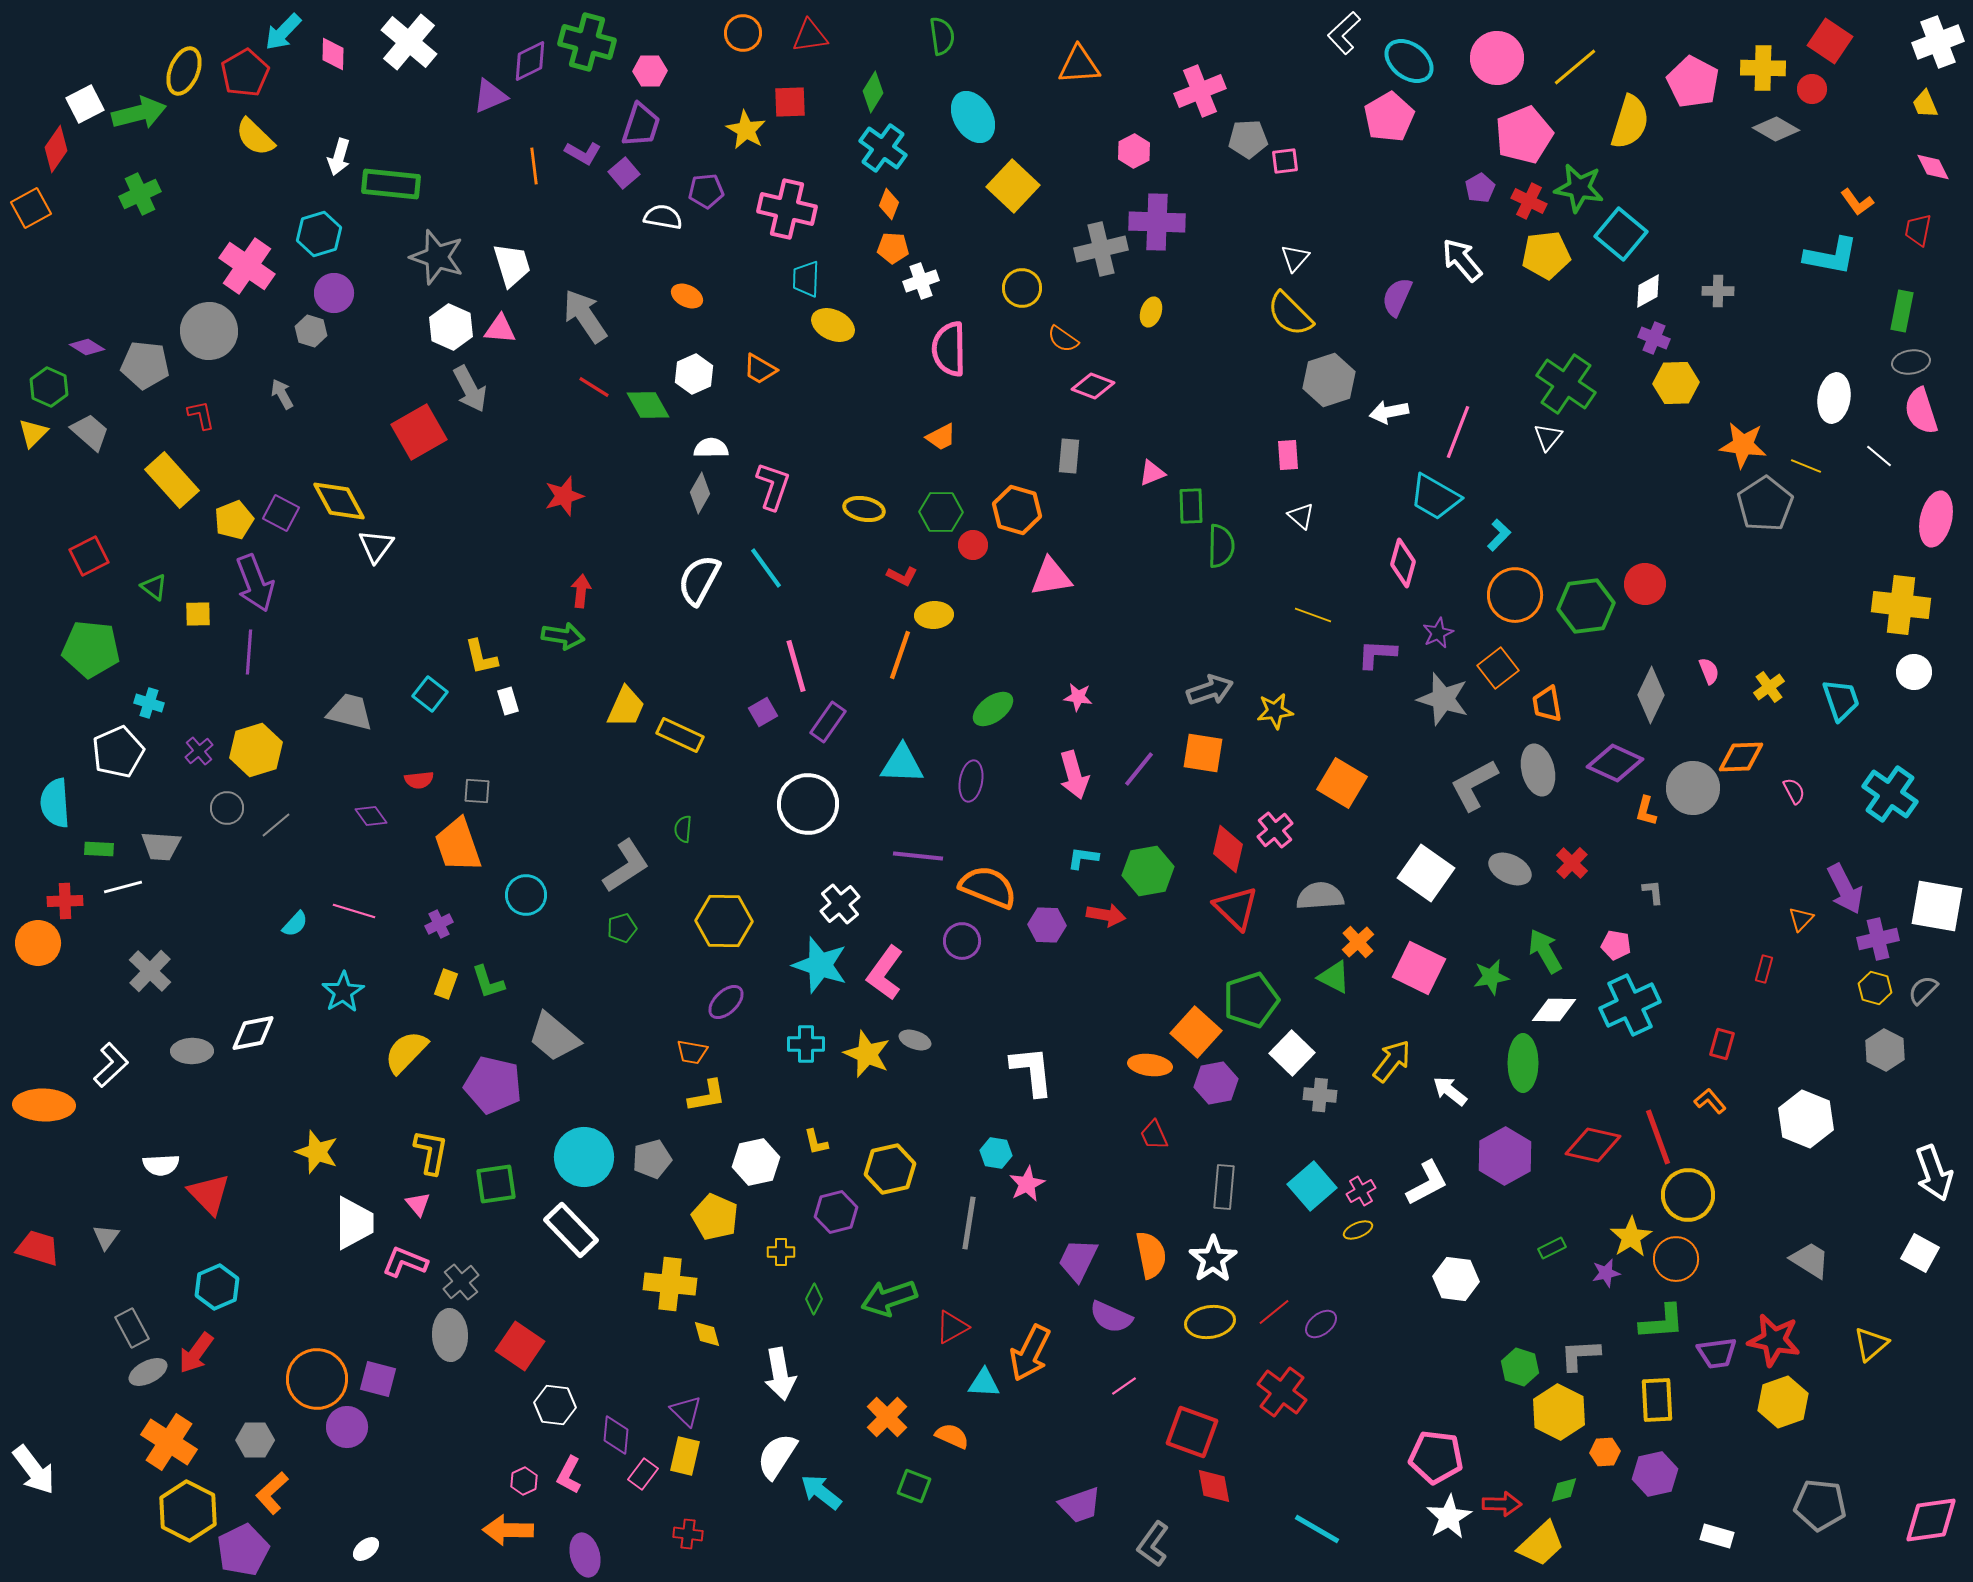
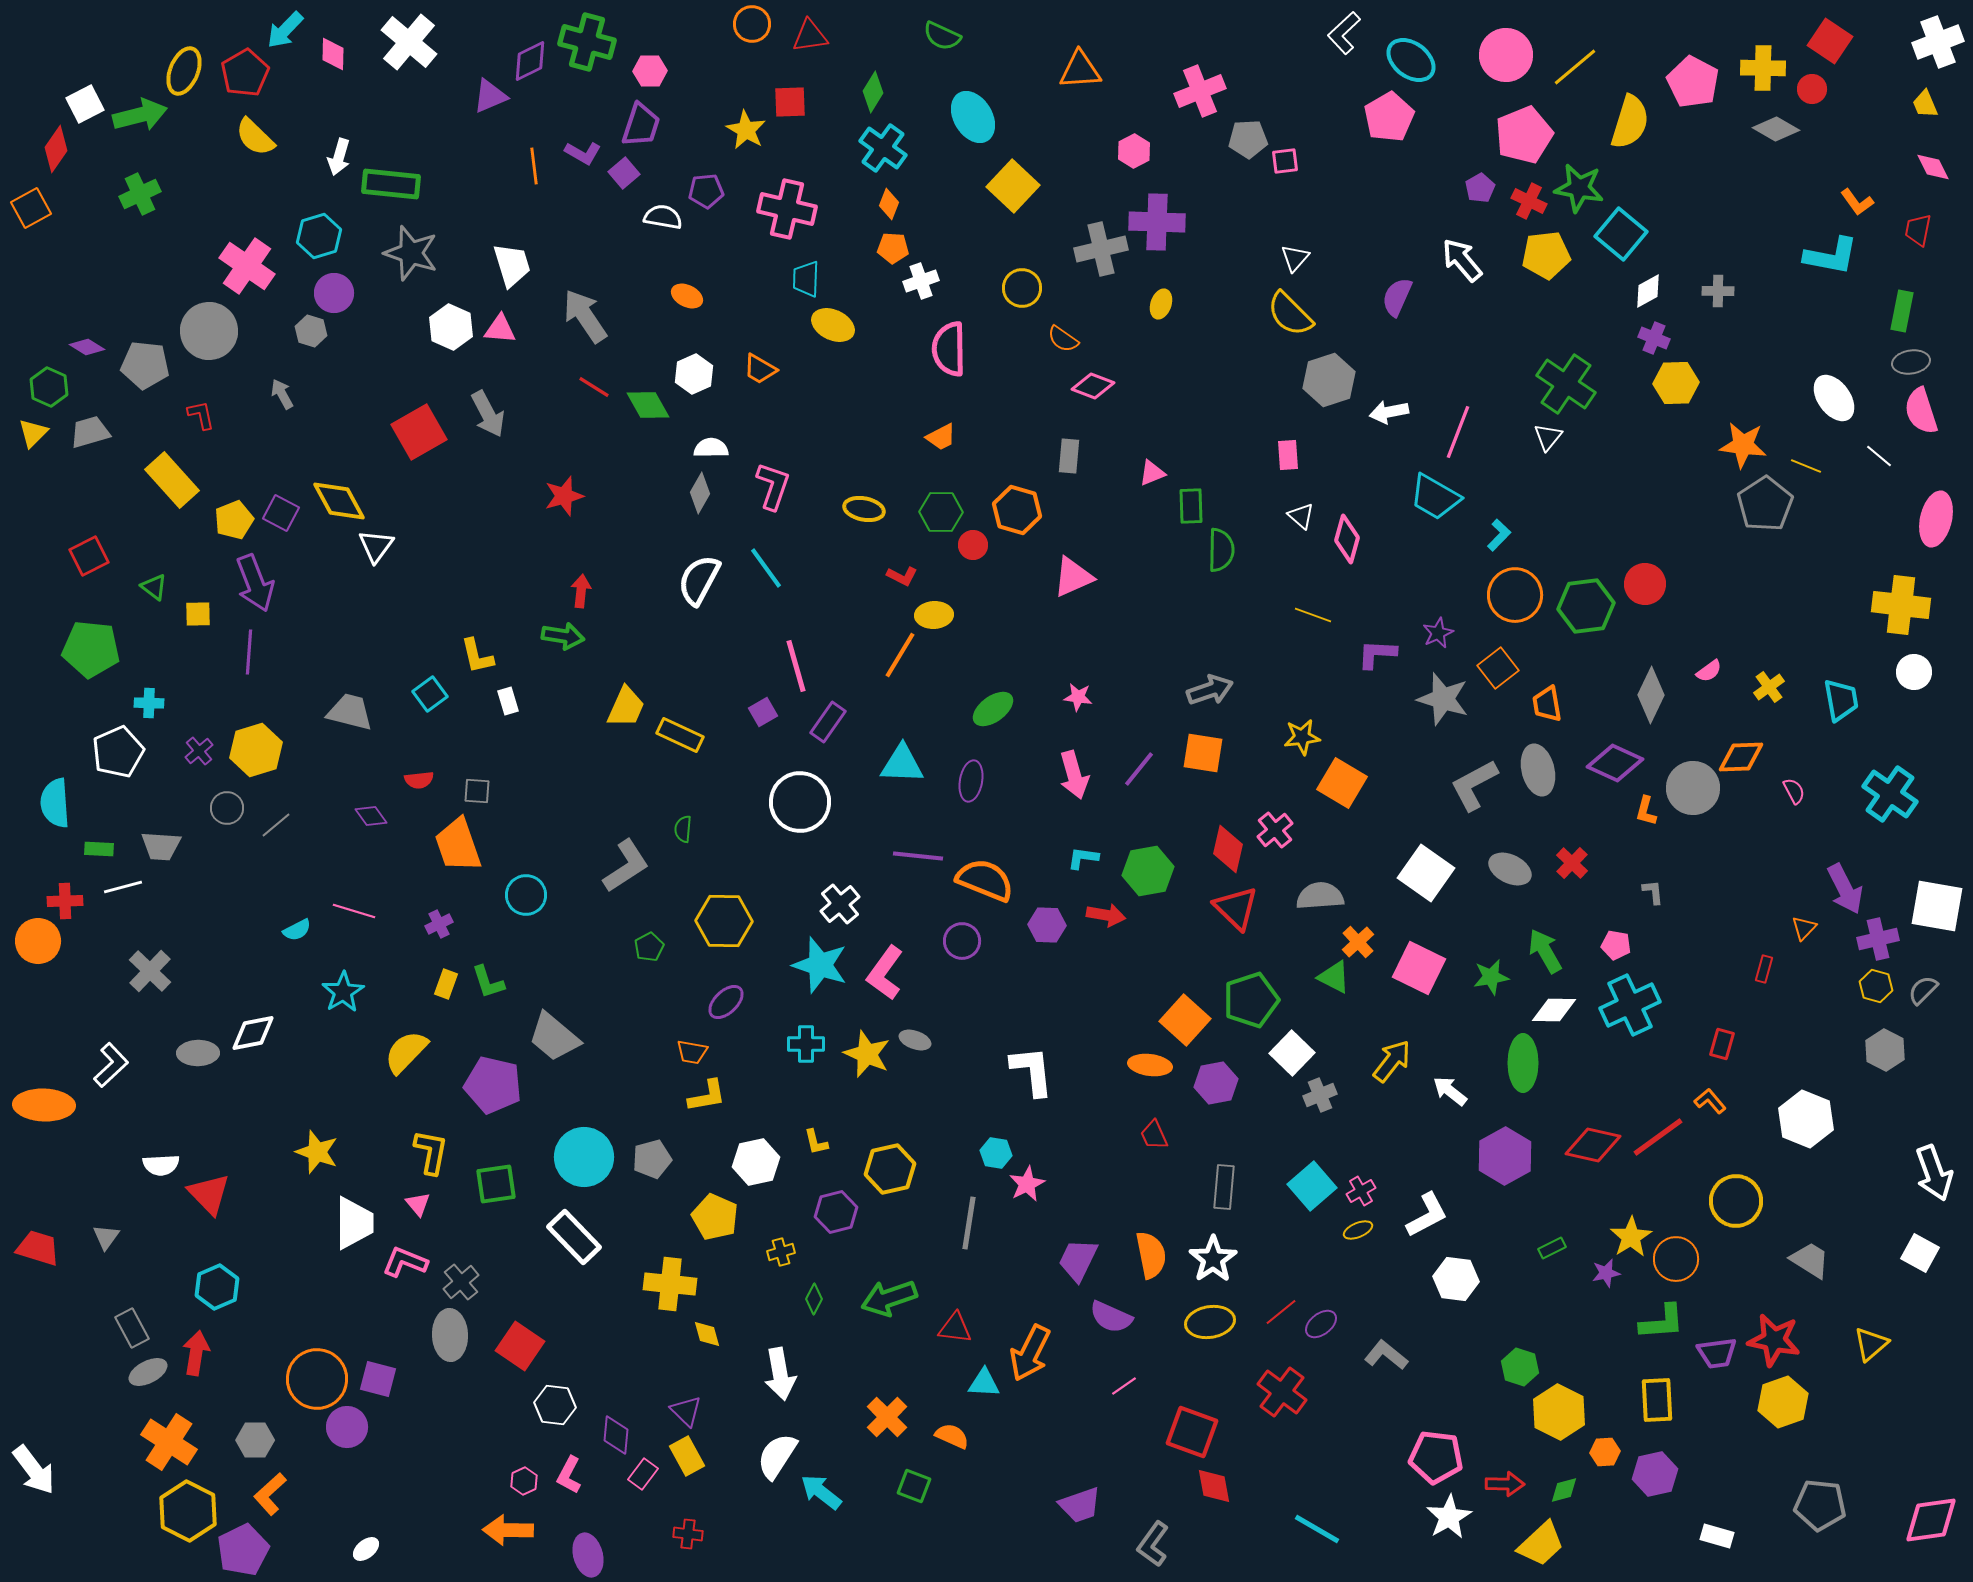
cyan arrow at (283, 32): moved 2 px right, 2 px up
orange circle at (743, 33): moved 9 px right, 9 px up
green semicircle at (942, 36): rotated 123 degrees clockwise
pink circle at (1497, 58): moved 9 px right, 3 px up
cyan ellipse at (1409, 61): moved 2 px right, 1 px up
orange triangle at (1079, 65): moved 1 px right, 5 px down
green arrow at (139, 113): moved 1 px right, 2 px down
cyan hexagon at (319, 234): moved 2 px down
gray star at (437, 257): moved 26 px left, 4 px up
yellow ellipse at (1151, 312): moved 10 px right, 8 px up
gray arrow at (470, 389): moved 18 px right, 25 px down
white ellipse at (1834, 398): rotated 45 degrees counterclockwise
gray trapezoid at (90, 432): rotated 57 degrees counterclockwise
green semicircle at (1221, 546): moved 4 px down
pink diamond at (1403, 563): moved 56 px left, 24 px up
pink triangle at (1051, 577): moved 22 px right; rotated 15 degrees counterclockwise
orange line at (900, 655): rotated 12 degrees clockwise
yellow L-shape at (481, 657): moved 4 px left, 1 px up
pink semicircle at (1709, 671): rotated 76 degrees clockwise
cyan square at (430, 694): rotated 16 degrees clockwise
cyan trapezoid at (1841, 700): rotated 9 degrees clockwise
cyan cross at (149, 703): rotated 16 degrees counterclockwise
yellow star at (1275, 711): moved 27 px right, 26 px down
white circle at (808, 804): moved 8 px left, 2 px up
orange semicircle at (988, 887): moved 3 px left, 7 px up
orange triangle at (1801, 919): moved 3 px right, 9 px down
cyan semicircle at (295, 924): moved 2 px right, 6 px down; rotated 20 degrees clockwise
green pentagon at (622, 928): moved 27 px right, 19 px down; rotated 12 degrees counterclockwise
orange circle at (38, 943): moved 2 px up
yellow hexagon at (1875, 988): moved 1 px right, 2 px up
orange square at (1196, 1032): moved 11 px left, 12 px up
gray ellipse at (192, 1051): moved 6 px right, 2 px down
gray cross at (1320, 1095): rotated 28 degrees counterclockwise
red line at (1658, 1137): rotated 74 degrees clockwise
white L-shape at (1427, 1183): moved 32 px down
yellow circle at (1688, 1195): moved 48 px right, 6 px down
white rectangle at (571, 1230): moved 3 px right, 7 px down
yellow cross at (781, 1252): rotated 16 degrees counterclockwise
red line at (1274, 1312): moved 7 px right
red triangle at (952, 1327): moved 3 px right, 1 px down; rotated 36 degrees clockwise
red arrow at (196, 1353): rotated 153 degrees clockwise
gray L-shape at (1580, 1355): moved 194 px left; rotated 42 degrees clockwise
yellow rectangle at (685, 1456): moved 2 px right; rotated 42 degrees counterclockwise
orange L-shape at (272, 1493): moved 2 px left, 1 px down
red arrow at (1502, 1504): moved 3 px right, 20 px up
purple ellipse at (585, 1555): moved 3 px right
